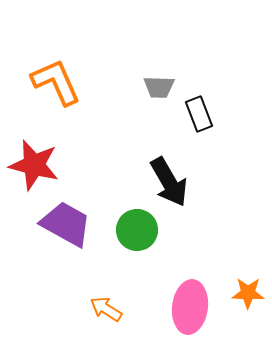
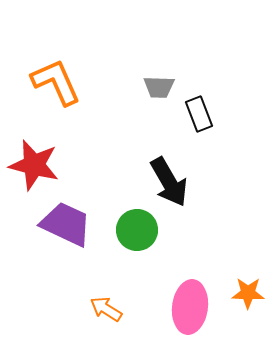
purple trapezoid: rotated 4 degrees counterclockwise
